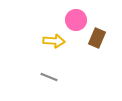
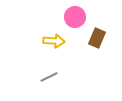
pink circle: moved 1 px left, 3 px up
gray line: rotated 48 degrees counterclockwise
